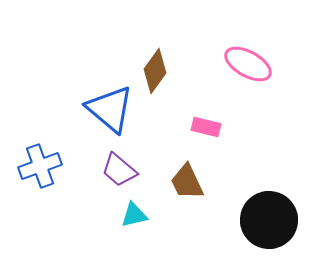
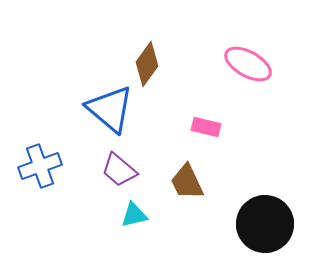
brown diamond: moved 8 px left, 7 px up
black circle: moved 4 px left, 4 px down
